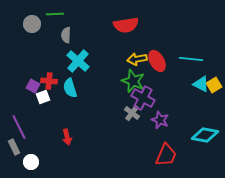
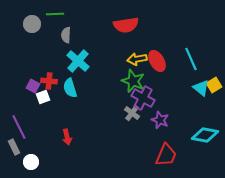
cyan line: rotated 60 degrees clockwise
cyan triangle: moved 4 px down; rotated 12 degrees clockwise
